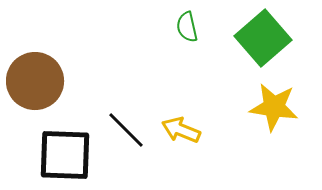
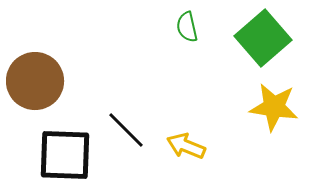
yellow arrow: moved 5 px right, 16 px down
